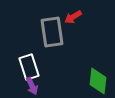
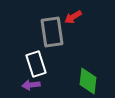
white rectangle: moved 7 px right, 3 px up
green diamond: moved 10 px left
purple arrow: moved 1 px left, 1 px up; rotated 108 degrees clockwise
